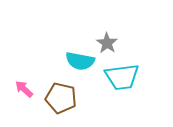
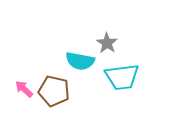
brown pentagon: moved 7 px left, 7 px up
